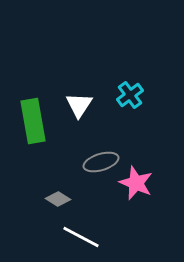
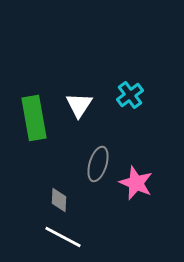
green rectangle: moved 1 px right, 3 px up
gray ellipse: moved 3 px left, 2 px down; rotated 56 degrees counterclockwise
gray diamond: moved 1 px right, 1 px down; rotated 60 degrees clockwise
white line: moved 18 px left
